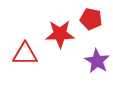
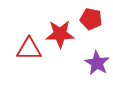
red triangle: moved 4 px right, 5 px up
purple star: moved 2 px down
